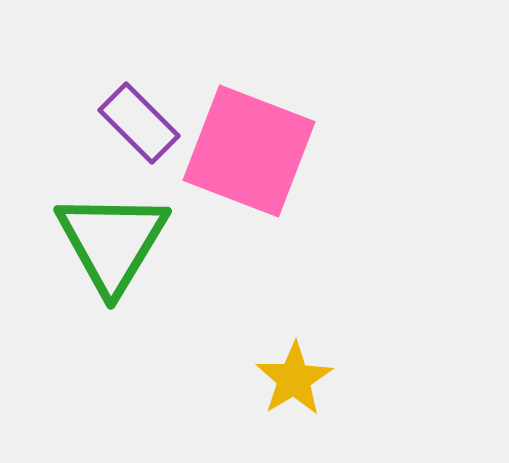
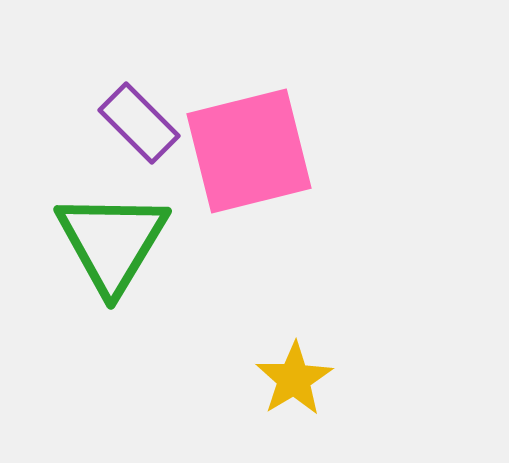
pink square: rotated 35 degrees counterclockwise
